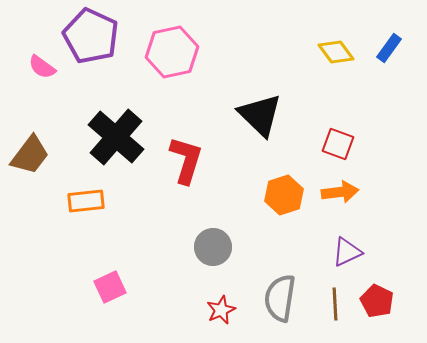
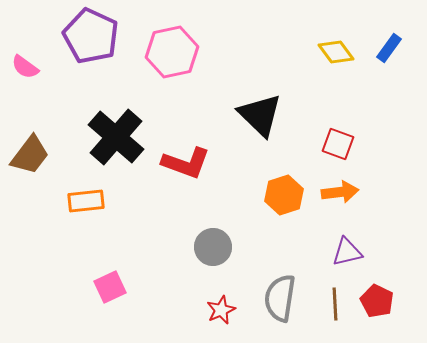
pink semicircle: moved 17 px left
red L-shape: moved 3 px down; rotated 93 degrees clockwise
purple triangle: rotated 12 degrees clockwise
